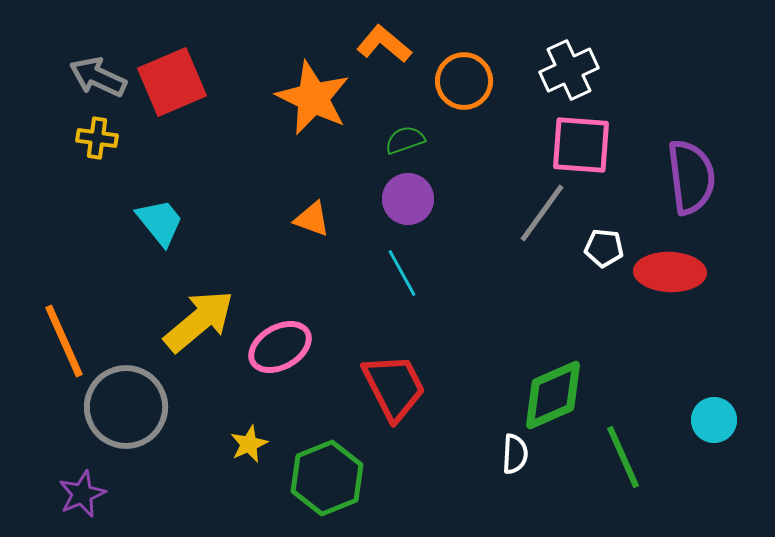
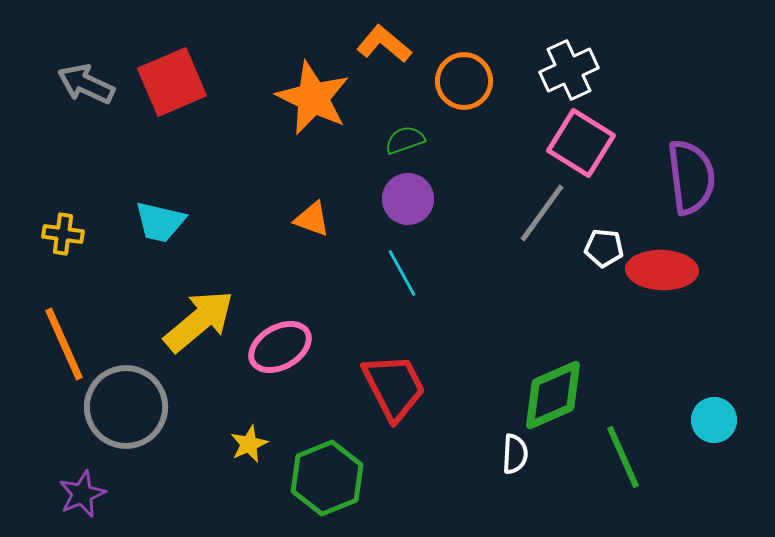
gray arrow: moved 12 px left, 7 px down
yellow cross: moved 34 px left, 96 px down
pink square: moved 2 px up; rotated 28 degrees clockwise
cyan trapezoid: rotated 142 degrees clockwise
red ellipse: moved 8 px left, 2 px up
orange line: moved 3 px down
